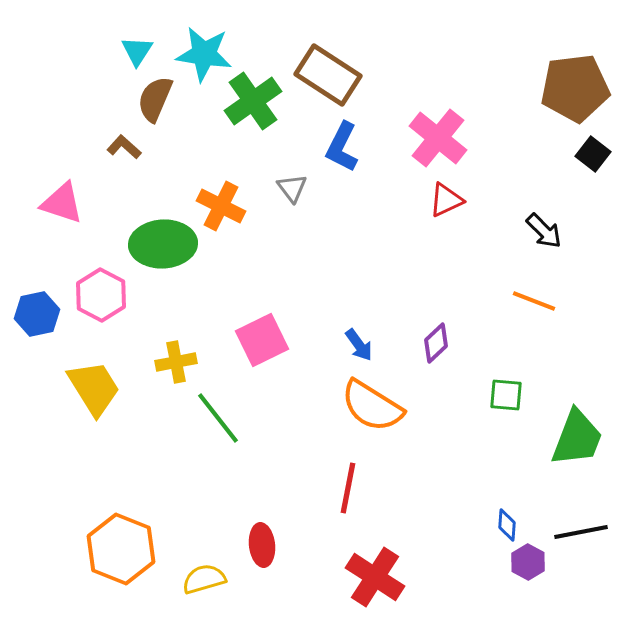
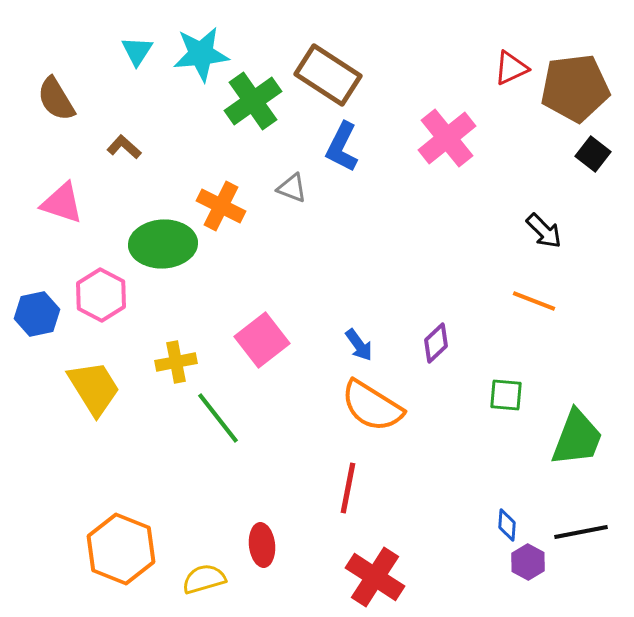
cyan star: moved 3 px left; rotated 14 degrees counterclockwise
brown semicircle: moved 99 px left; rotated 54 degrees counterclockwise
pink cross: moved 9 px right; rotated 12 degrees clockwise
gray triangle: rotated 32 degrees counterclockwise
red triangle: moved 65 px right, 132 px up
pink square: rotated 12 degrees counterclockwise
